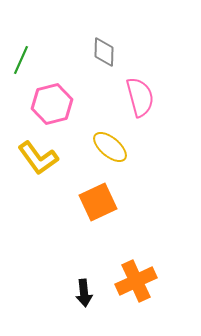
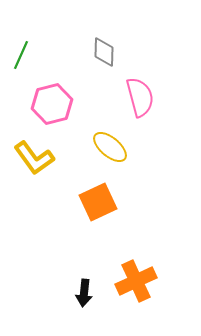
green line: moved 5 px up
yellow L-shape: moved 4 px left
black arrow: rotated 12 degrees clockwise
